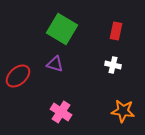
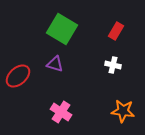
red rectangle: rotated 18 degrees clockwise
